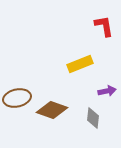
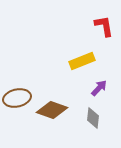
yellow rectangle: moved 2 px right, 3 px up
purple arrow: moved 8 px left, 3 px up; rotated 36 degrees counterclockwise
